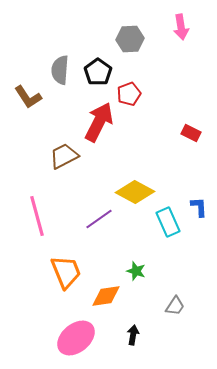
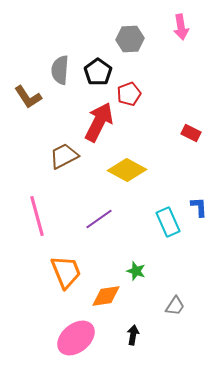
yellow diamond: moved 8 px left, 22 px up
